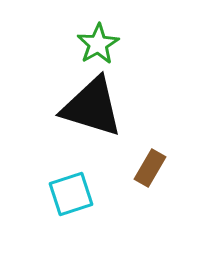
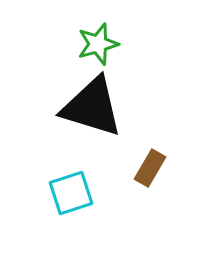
green star: rotated 15 degrees clockwise
cyan square: moved 1 px up
